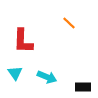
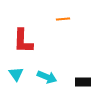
orange line: moved 6 px left, 4 px up; rotated 48 degrees counterclockwise
cyan triangle: moved 1 px right, 1 px down
black rectangle: moved 5 px up
